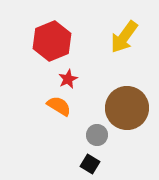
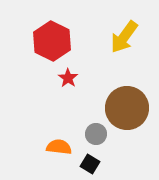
red hexagon: rotated 12 degrees counterclockwise
red star: moved 1 px up; rotated 12 degrees counterclockwise
orange semicircle: moved 41 px down; rotated 25 degrees counterclockwise
gray circle: moved 1 px left, 1 px up
